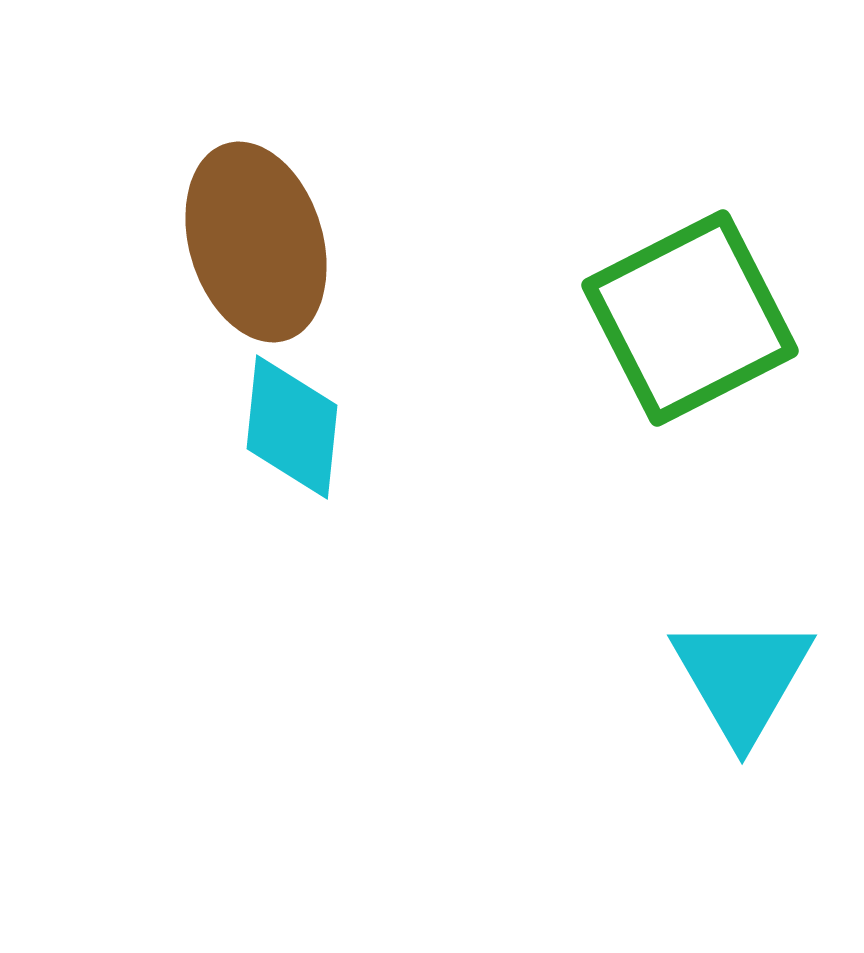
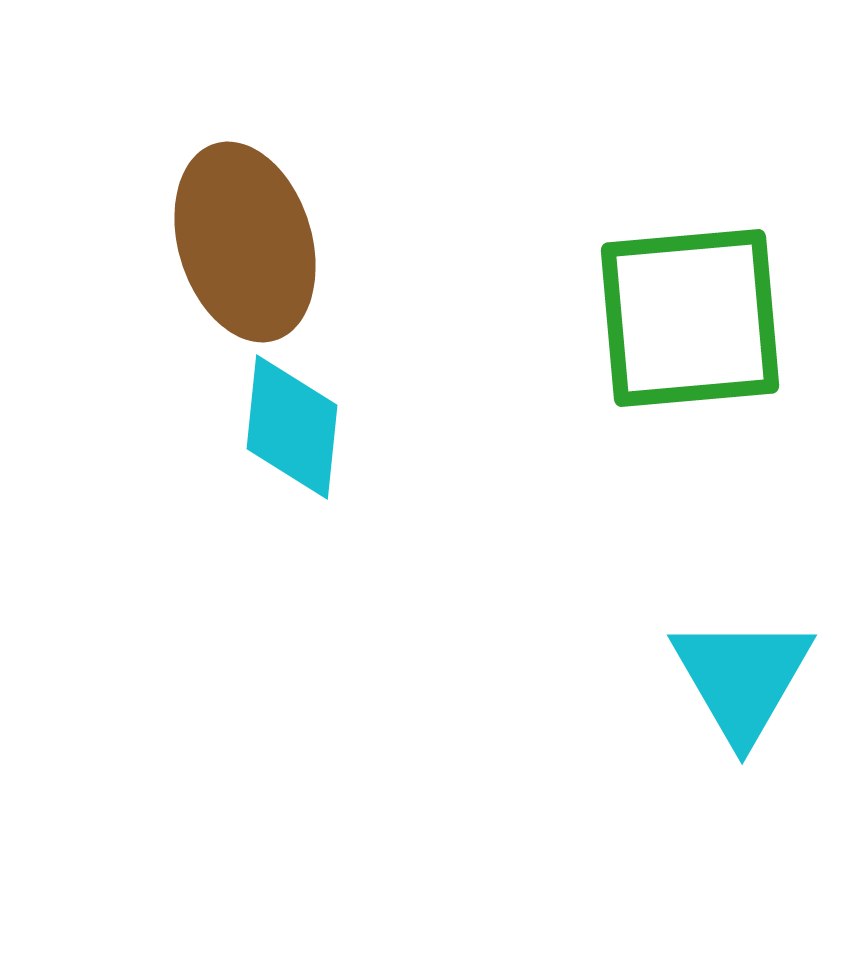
brown ellipse: moved 11 px left
green square: rotated 22 degrees clockwise
